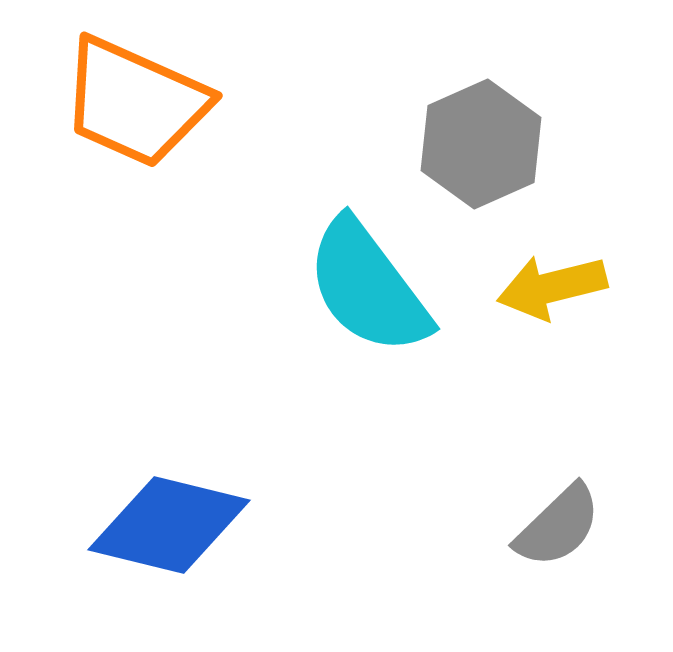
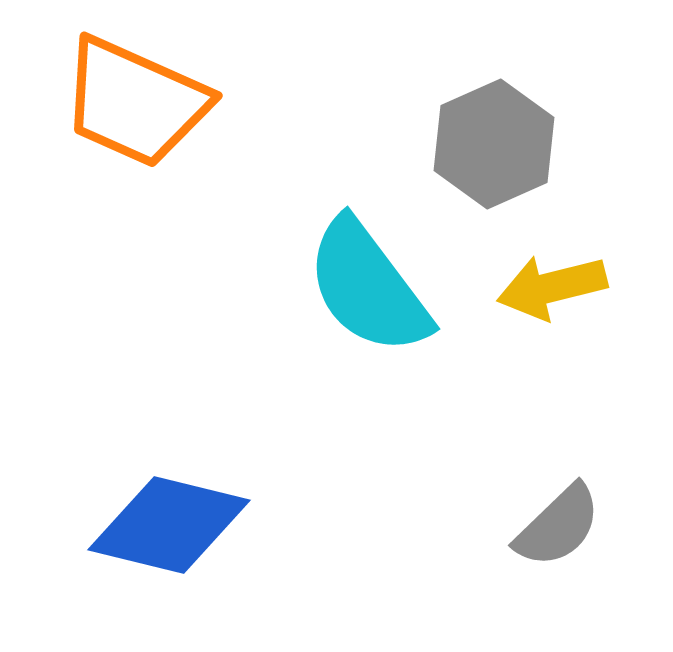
gray hexagon: moved 13 px right
